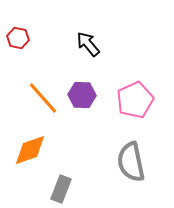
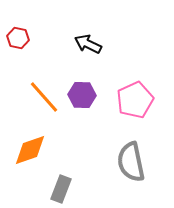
black arrow: rotated 24 degrees counterclockwise
orange line: moved 1 px right, 1 px up
